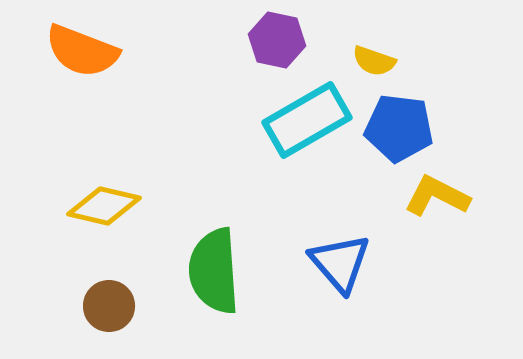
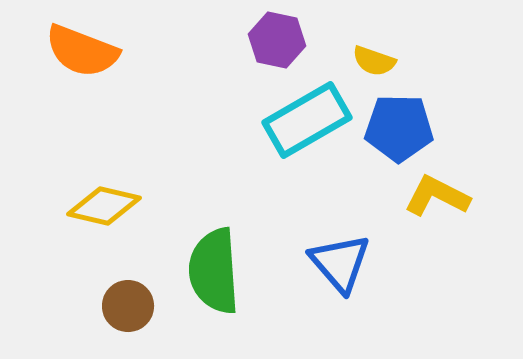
blue pentagon: rotated 6 degrees counterclockwise
brown circle: moved 19 px right
